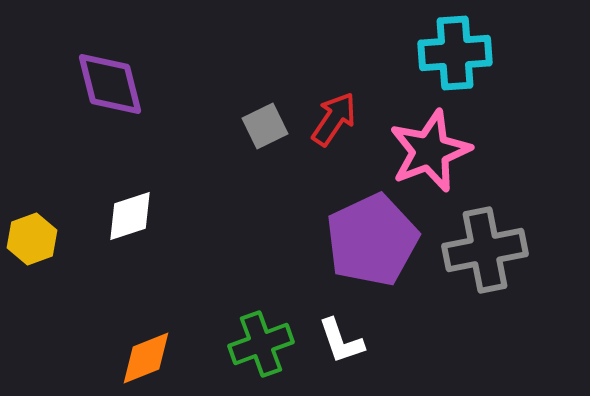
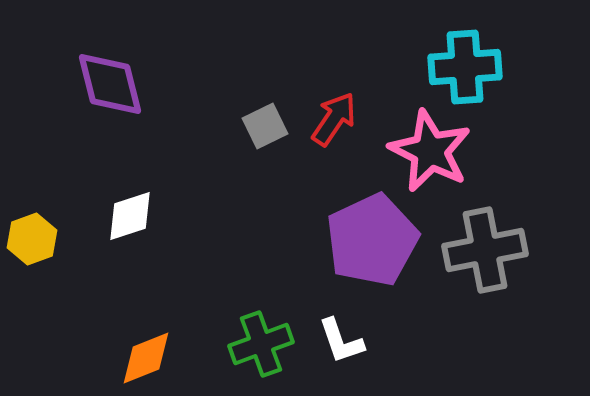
cyan cross: moved 10 px right, 14 px down
pink star: rotated 24 degrees counterclockwise
